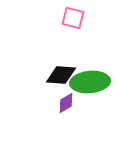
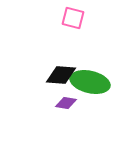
green ellipse: rotated 18 degrees clockwise
purple diamond: rotated 40 degrees clockwise
